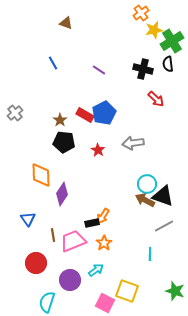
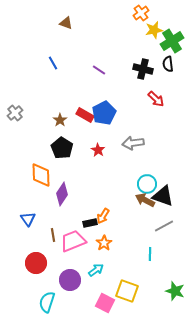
black pentagon: moved 2 px left, 6 px down; rotated 25 degrees clockwise
black rectangle: moved 2 px left
